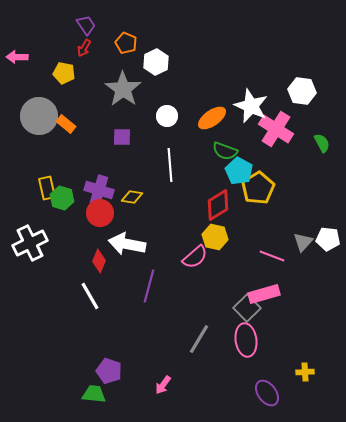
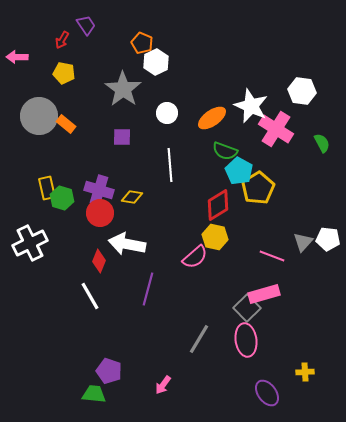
orange pentagon at (126, 43): moved 16 px right
red arrow at (84, 48): moved 22 px left, 8 px up
white circle at (167, 116): moved 3 px up
purple line at (149, 286): moved 1 px left, 3 px down
